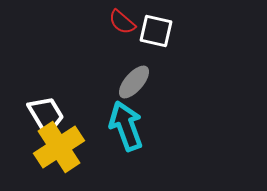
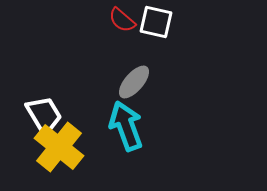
red semicircle: moved 2 px up
white square: moved 9 px up
white trapezoid: moved 2 px left
yellow cross: rotated 18 degrees counterclockwise
